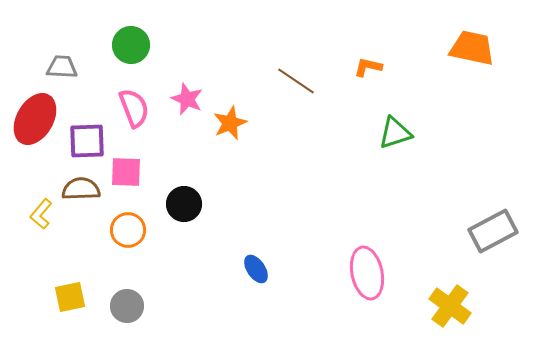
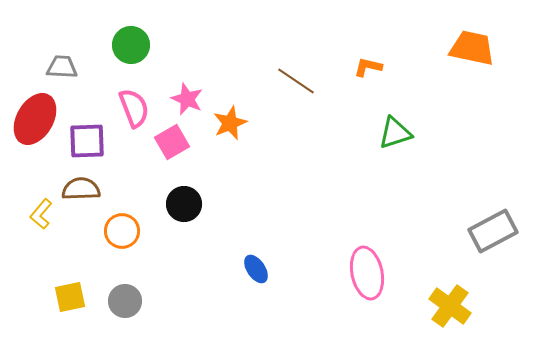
pink square: moved 46 px right, 30 px up; rotated 32 degrees counterclockwise
orange circle: moved 6 px left, 1 px down
gray circle: moved 2 px left, 5 px up
